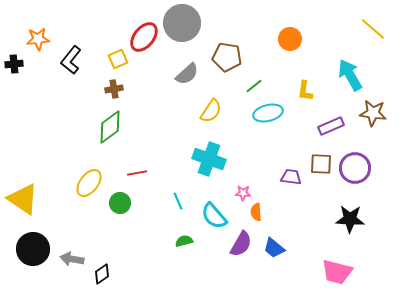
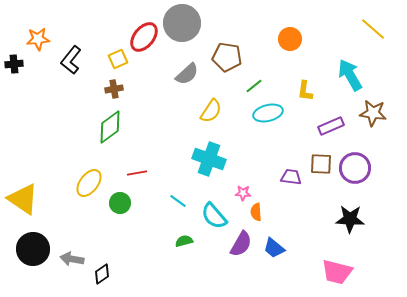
cyan line: rotated 30 degrees counterclockwise
